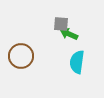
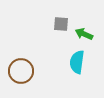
green arrow: moved 15 px right
brown circle: moved 15 px down
